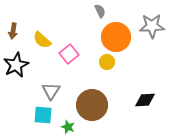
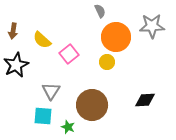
cyan square: moved 1 px down
